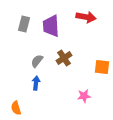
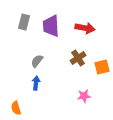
red arrow: moved 1 px left, 11 px down
gray rectangle: moved 2 px up
brown cross: moved 14 px right
orange square: rotated 21 degrees counterclockwise
